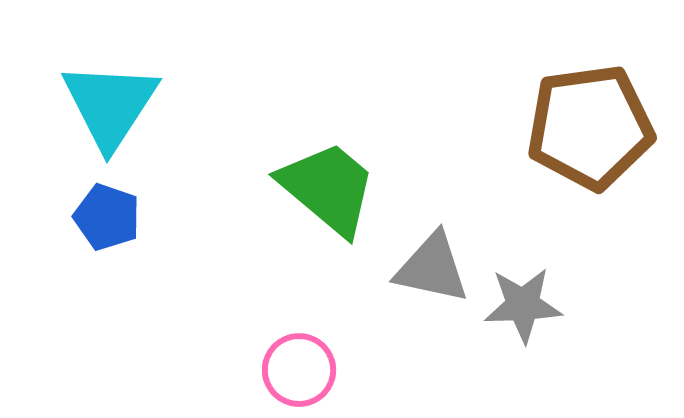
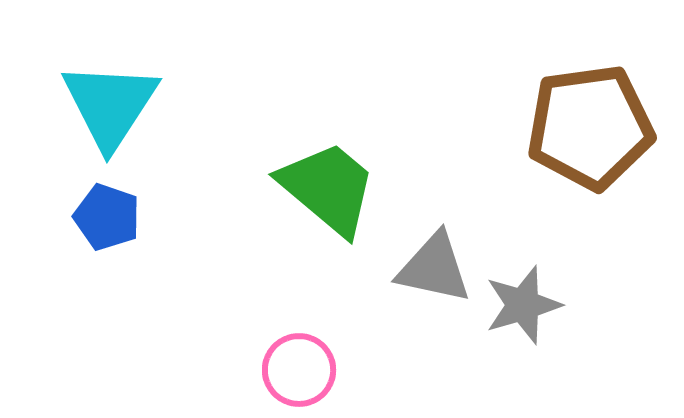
gray triangle: moved 2 px right
gray star: rotated 14 degrees counterclockwise
